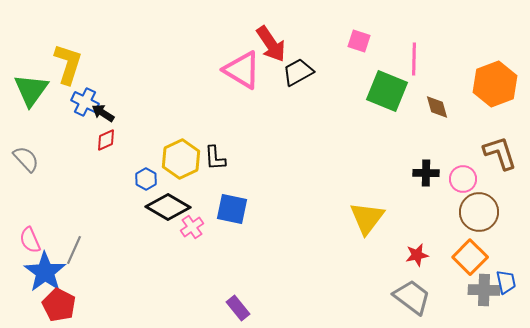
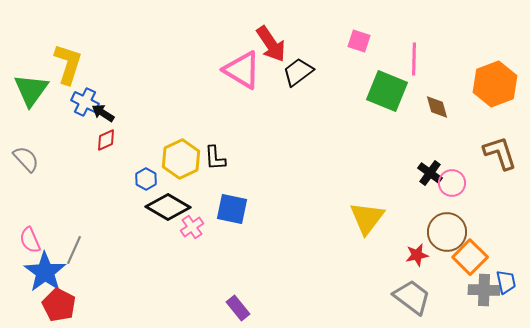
black trapezoid: rotated 8 degrees counterclockwise
black cross: moved 4 px right; rotated 35 degrees clockwise
pink circle: moved 11 px left, 4 px down
brown circle: moved 32 px left, 20 px down
